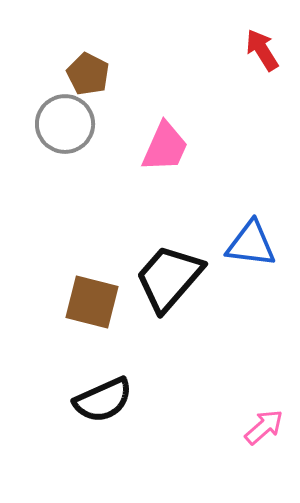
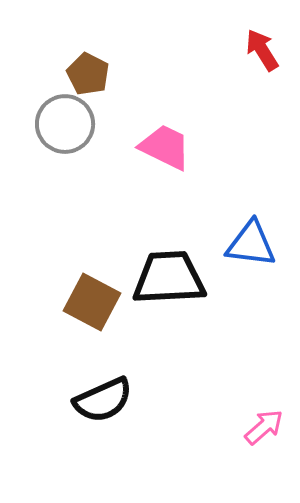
pink trapezoid: rotated 88 degrees counterclockwise
black trapezoid: rotated 46 degrees clockwise
brown square: rotated 14 degrees clockwise
